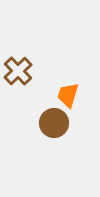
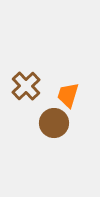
brown cross: moved 8 px right, 15 px down
